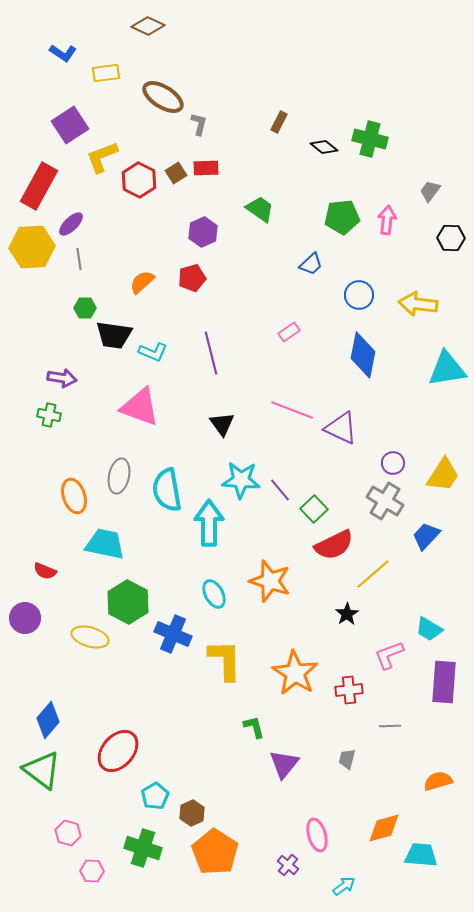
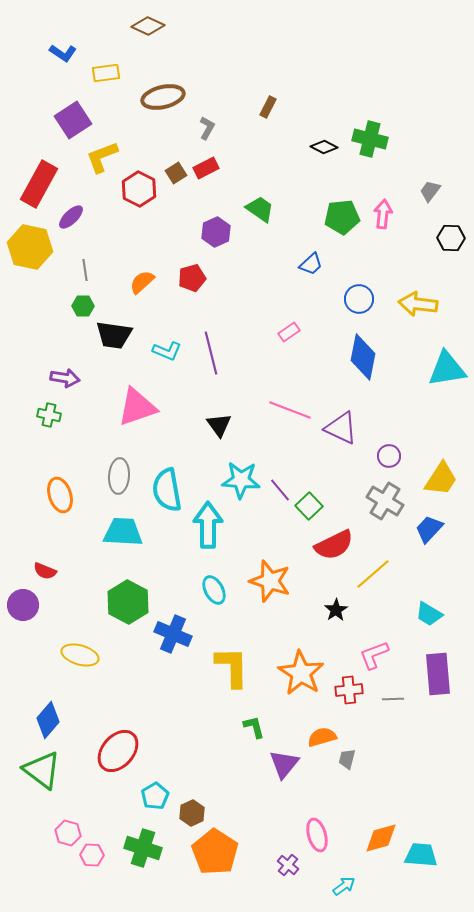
brown ellipse at (163, 97): rotated 45 degrees counterclockwise
brown rectangle at (279, 122): moved 11 px left, 15 px up
gray L-shape at (199, 124): moved 8 px right, 4 px down; rotated 15 degrees clockwise
purple square at (70, 125): moved 3 px right, 5 px up
black diamond at (324, 147): rotated 12 degrees counterclockwise
red rectangle at (206, 168): rotated 25 degrees counterclockwise
red hexagon at (139, 180): moved 9 px down
red rectangle at (39, 186): moved 2 px up
pink arrow at (387, 220): moved 4 px left, 6 px up
purple ellipse at (71, 224): moved 7 px up
purple hexagon at (203, 232): moved 13 px right
yellow hexagon at (32, 247): moved 2 px left; rotated 15 degrees clockwise
gray line at (79, 259): moved 6 px right, 11 px down
blue circle at (359, 295): moved 4 px down
green hexagon at (85, 308): moved 2 px left, 2 px up
cyan L-shape at (153, 352): moved 14 px right, 1 px up
blue diamond at (363, 355): moved 2 px down
purple arrow at (62, 378): moved 3 px right
pink triangle at (140, 407): moved 3 px left; rotated 39 degrees counterclockwise
pink line at (292, 410): moved 2 px left
black triangle at (222, 424): moved 3 px left, 1 px down
purple circle at (393, 463): moved 4 px left, 7 px up
yellow trapezoid at (443, 475): moved 2 px left, 4 px down
gray ellipse at (119, 476): rotated 8 degrees counterclockwise
orange ellipse at (74, 496): moved 14 px left, 1 px up
green square at (314, 509): moved 5 px left, 3 px up
cyan arrow at (209, 523): moved 1 px left, 2 px down
blue trapezoid at (426, 536): moved 3 px right, 7 px up
cyan trapezoid at (105, 544): moved 18 px right, 12 px up; rotated 9 degrees counterclockwise
cyan ellipse at (214, 594): moved 4 px up
black star at (347, 614): moved 11 px left, 4 px up
purple circle at (25, 618): moved 2 px left, 13 px up
cyan trapezoid at (429, 629): moved 15 px up
yellow ellipse at (90, 637): moved 10 px left, 18 px down
pink L-shape at (389, 655): moved 15 px left
yellow L-shape at (225, 660): moved 7 px right, 7 px down
orange star at (295, 673): moved 6 px right
purple rectangle at (444, 682): moved 6 px left, 8 px up; rotated 9 degrees counterclockwise
gray line at (390, 726): moved 3 px right, 27 px up
orange semicircle at (438, 781): moved 116 px left, 44 px up
orange diamond at (384, 828): moved 3 px left, 10 px down
pink hexagon at (92, 871): moved 16 px up
